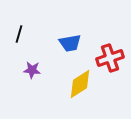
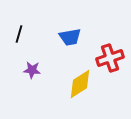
blue trapezoid: moved 6 px up
